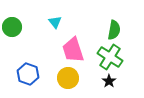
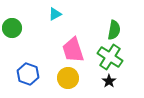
cyan triangle: moved 8 px up; rotated 40 degrees clockwise
green circle: moved 1 px down
